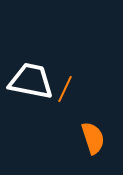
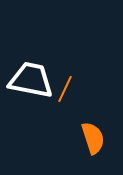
white trapezoid: moved 1 px up
